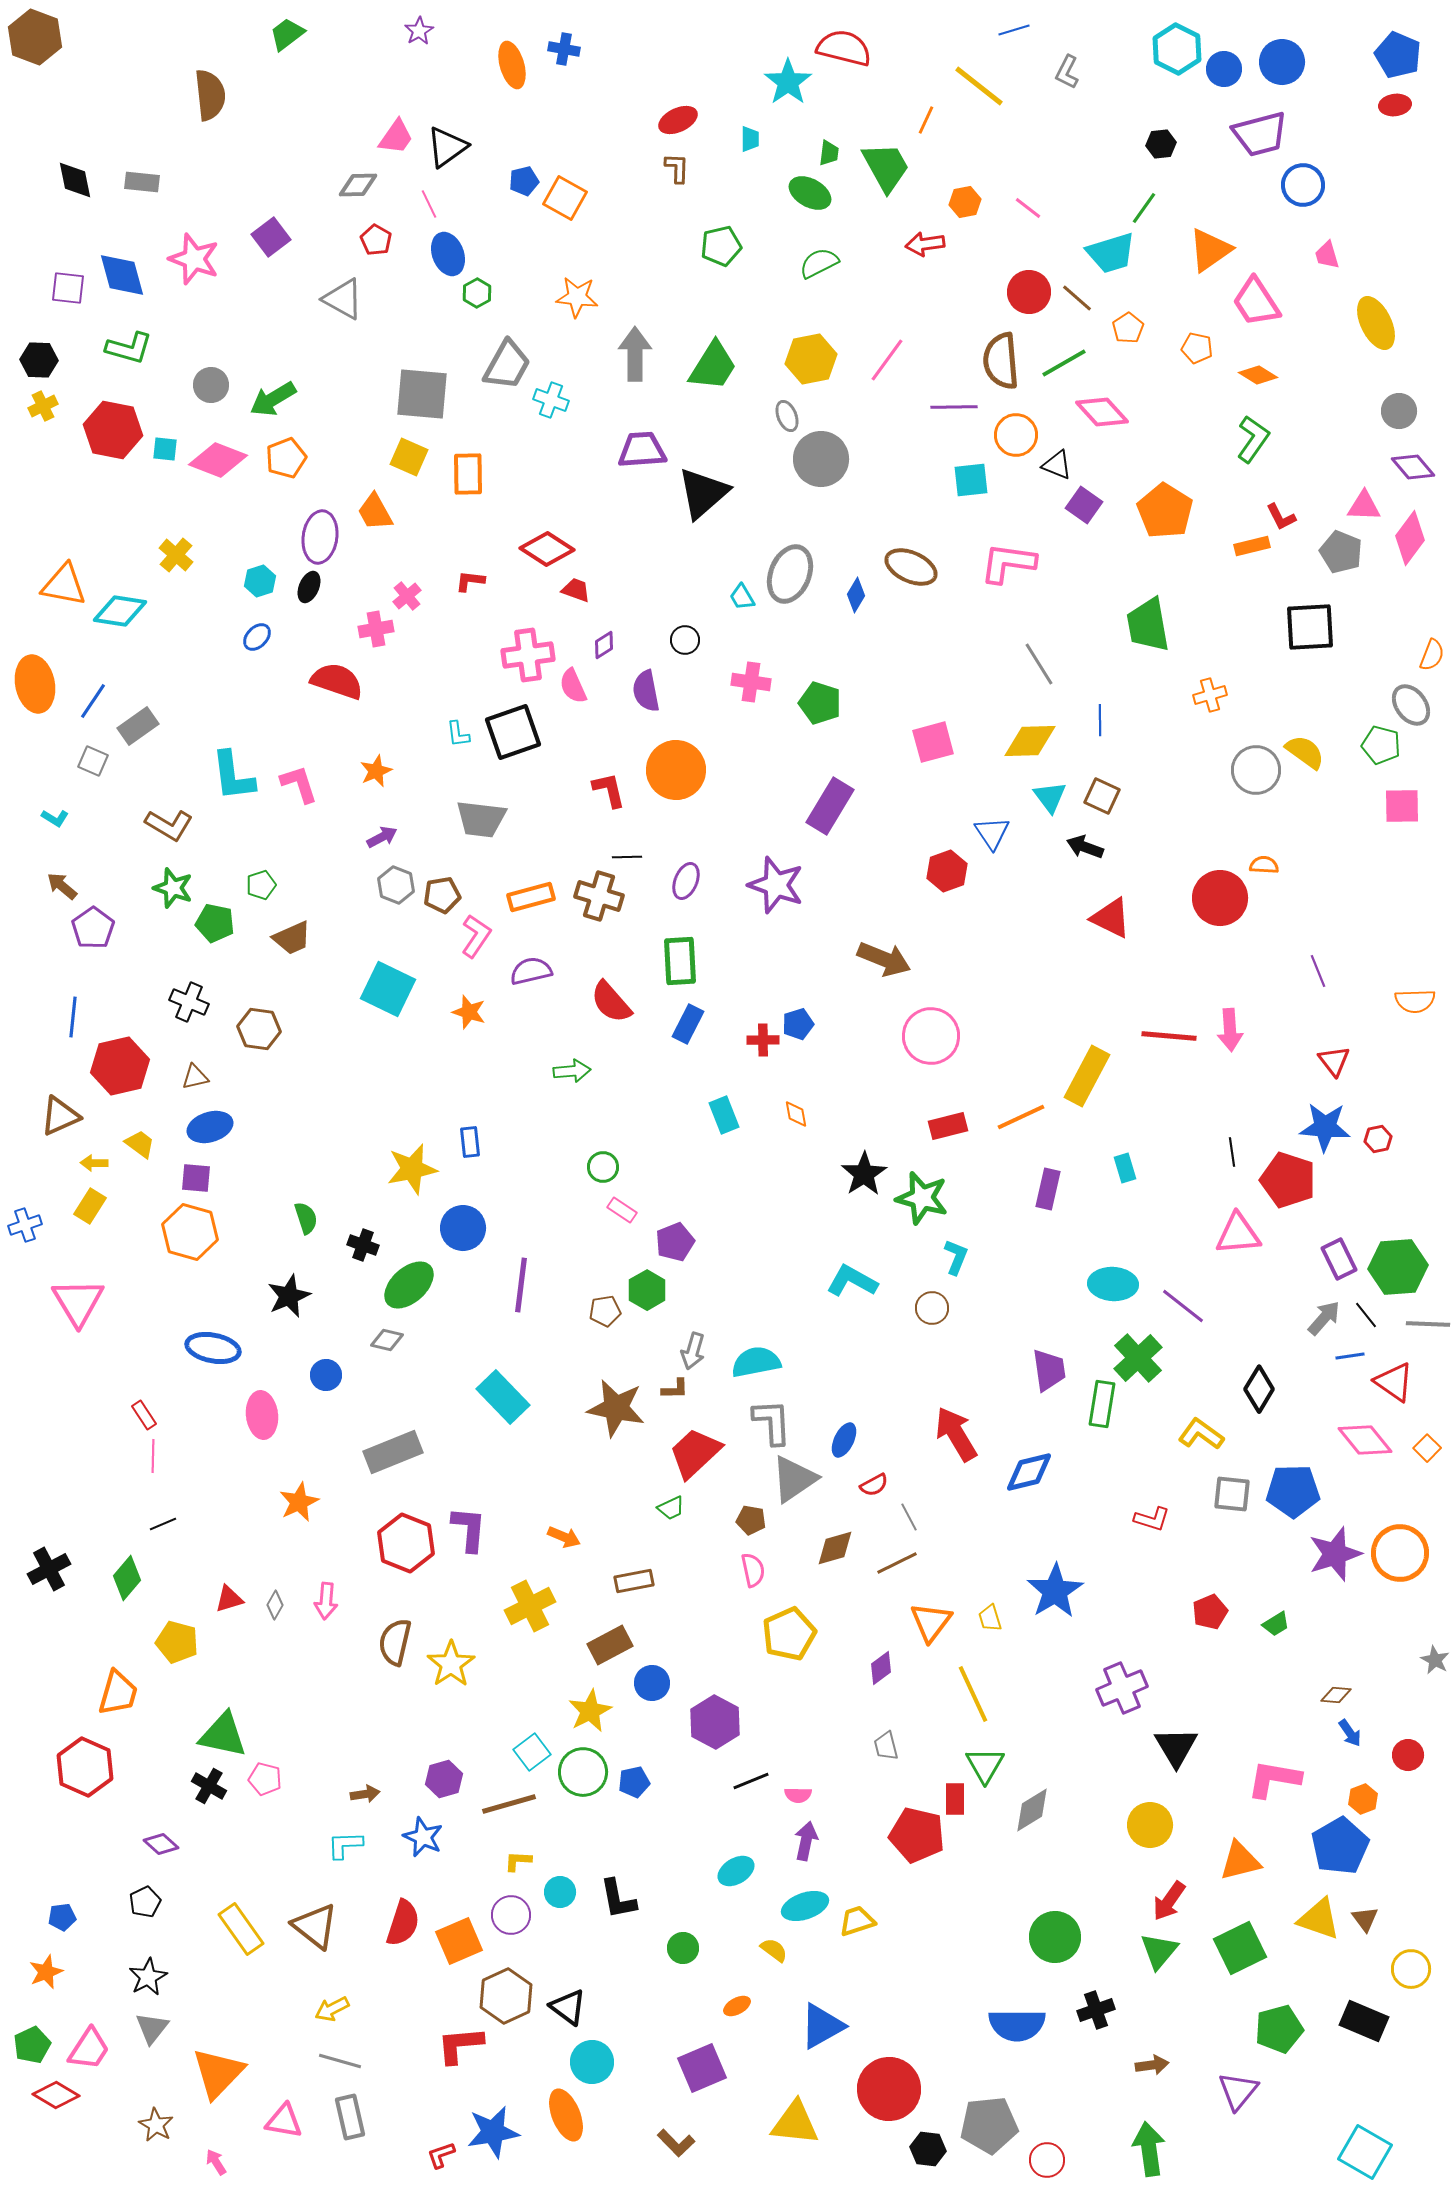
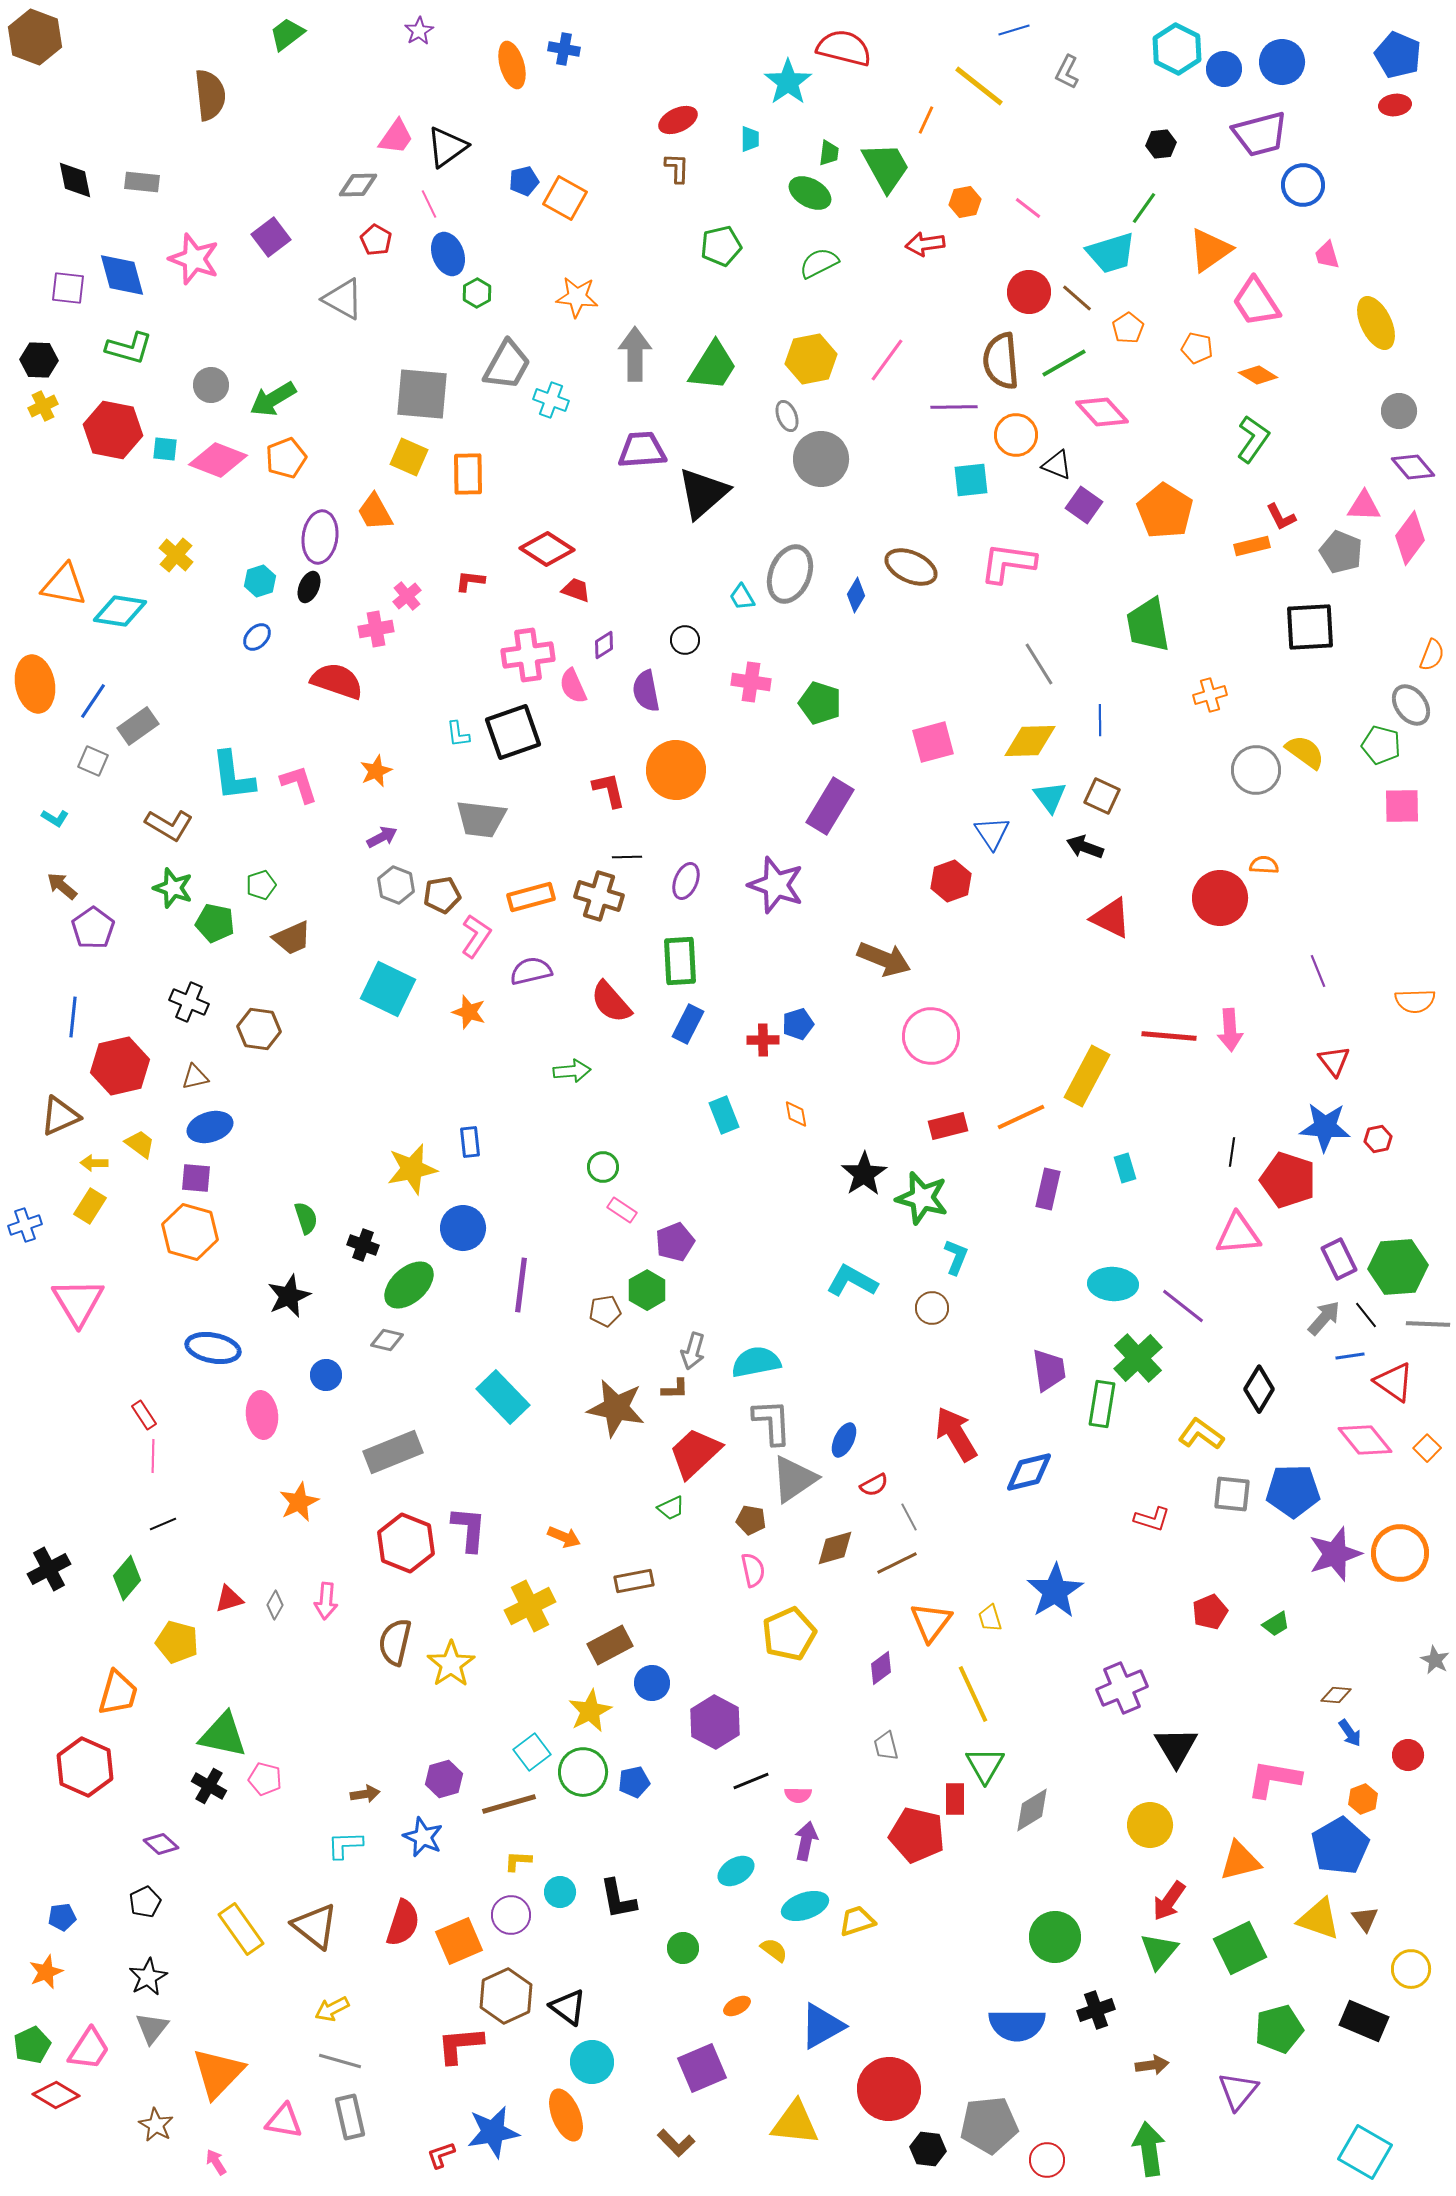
red hexagon at (947, 871): moved 4 px right, 10 px down
black line at (1232, 1152): rotated 16 degrees clockwise
